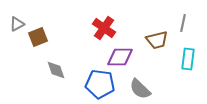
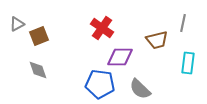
red cross: moved 2 px left
brown square: moved 1 px right, 1 px up
cyan rectangle: moved 4 px down
gray diamond: moved 18 px left
